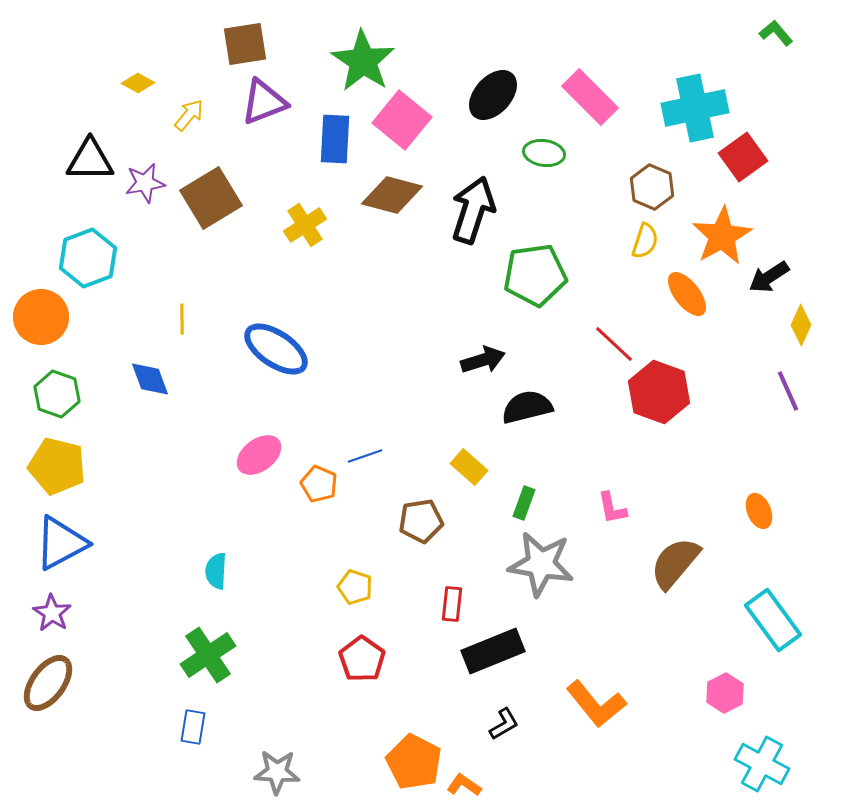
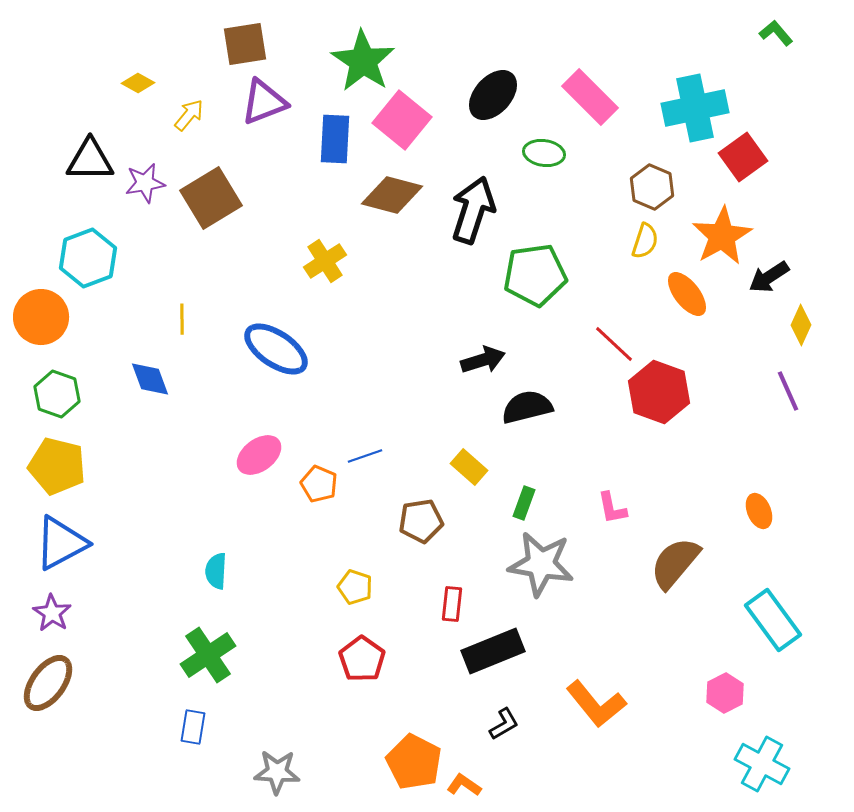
yellow cross at (305, 225): moved 20 px right, 36 px down
